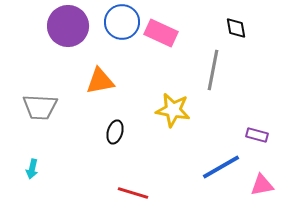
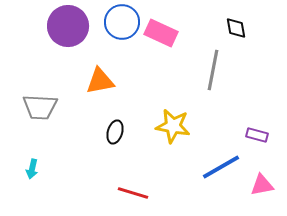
yellow star: moved 16 px down
